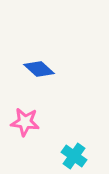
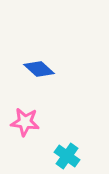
cyan cross: moved 7 px left
